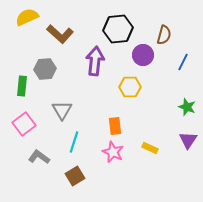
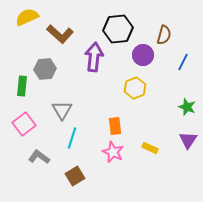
purple arrow: moved 1 px left, 4 px up
yellow hexagon: moved 5 px right, 1 px down; rotated 20 degrees counterclockwise
cyan line: moved 2 px left, 4 px up
